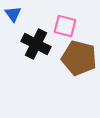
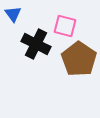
brown pentagon: moved 1 px down; rotated 20 degrees clockwise
